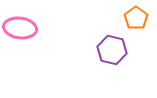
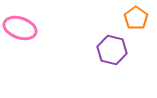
pink ellipse: rotated 12 degrees clockwise
